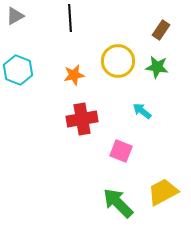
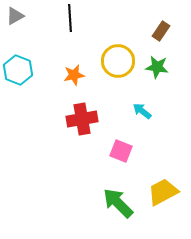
brown rectangle: moved 1 px down
